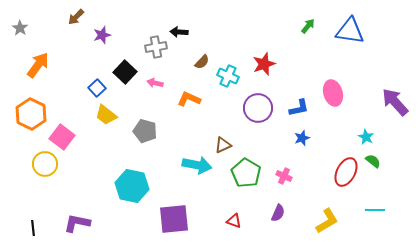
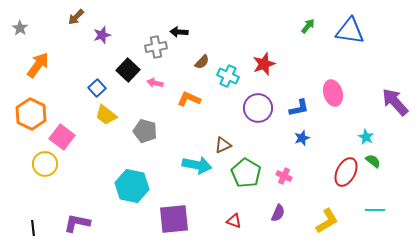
black square: moved 3 px right, 2 px up
